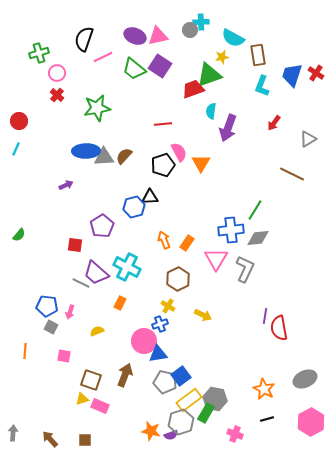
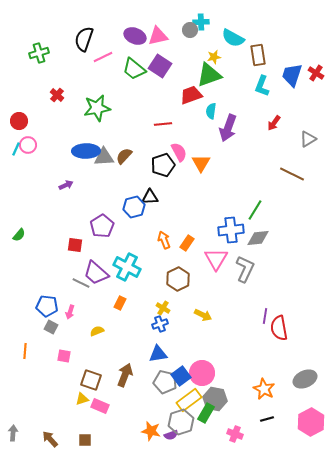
yellow star at (222, 57): moved 8 px left
pink circle at (57, 73): moved 29 px left, 72 px down
red trapezoid at (193, 89): moved 2 px left, 6 px down
yellow cross at (168, 306): moved 5 px left, 2 px down
pink circle at (144, 341): moved 58 px right, 32 px down
